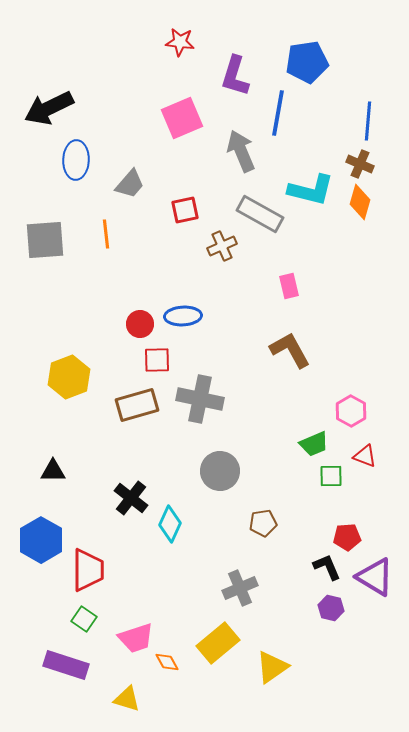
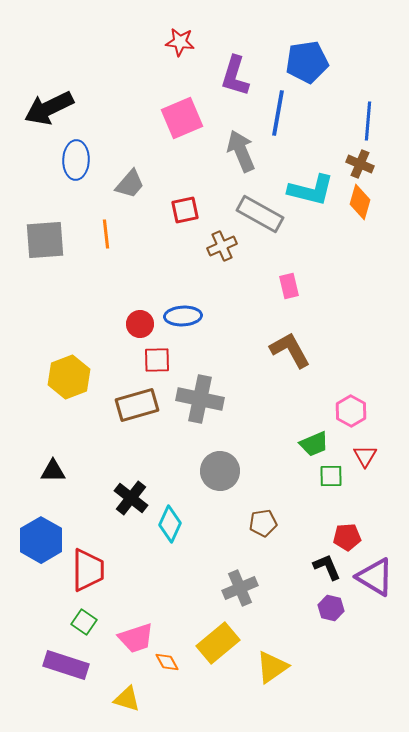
red triangle at (365, 456): rotated 40 degrees clockwise
green square at (84, 619): moved 3 px down
